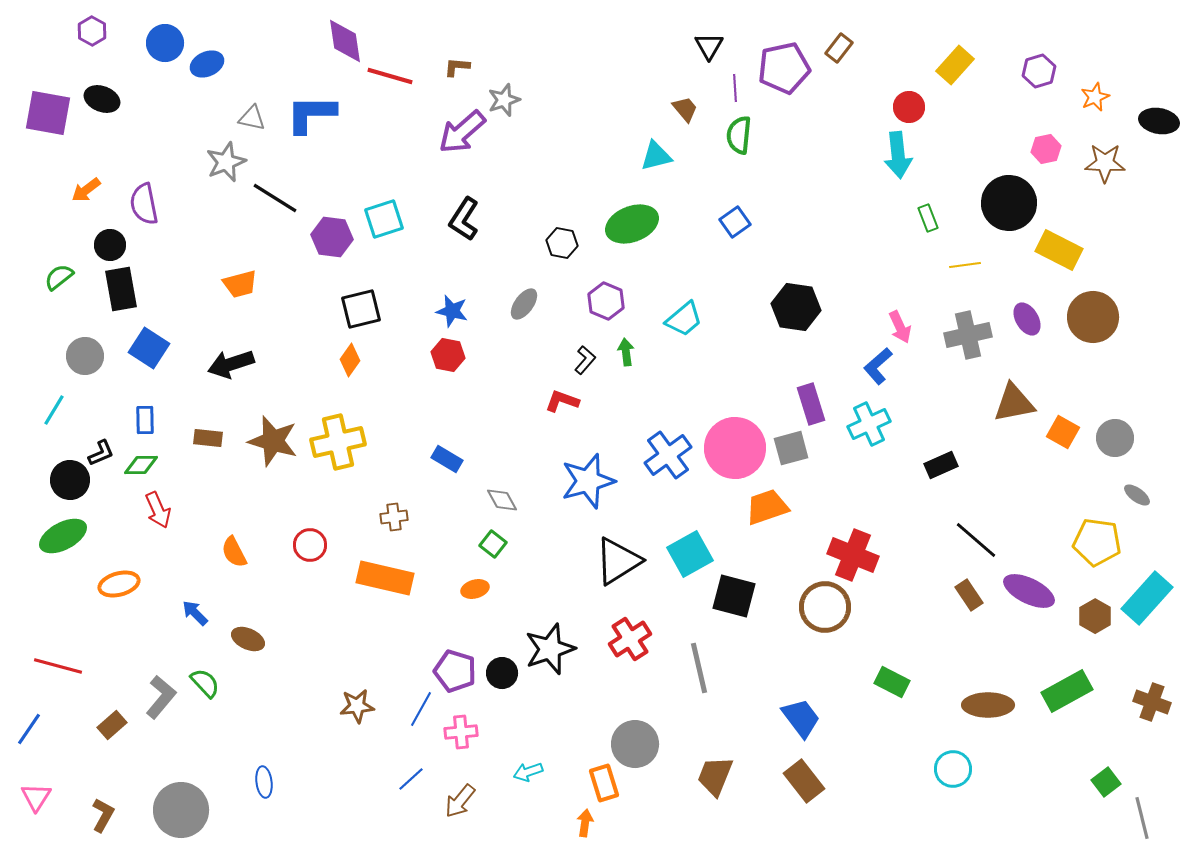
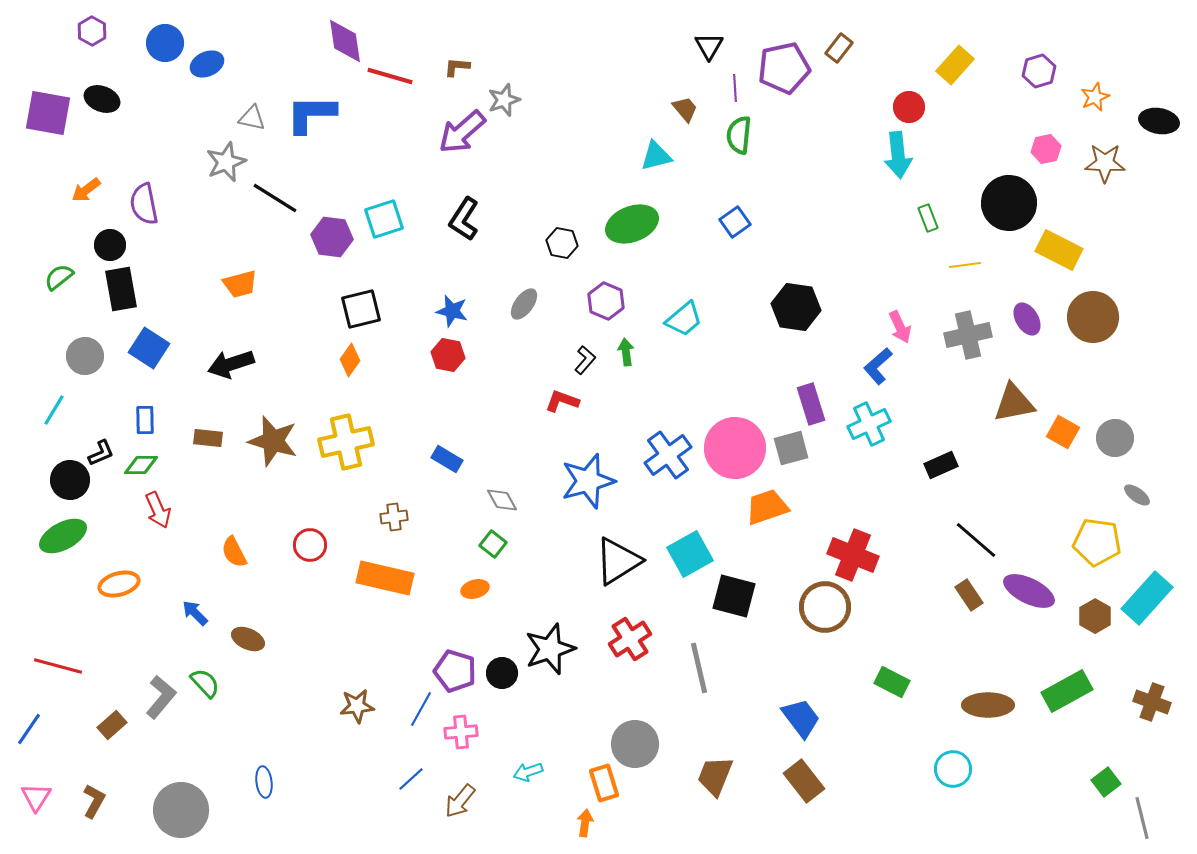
yellow cross at (338, 442): moved 8 px right
brown L-shape at (103, 815): moved 9 px left, 14 px up
